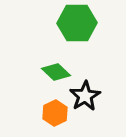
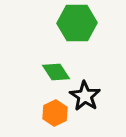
green diamond: rotated 12 degrees clockwise
black star: rotated 8 degrees counterclockwise
